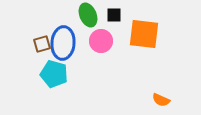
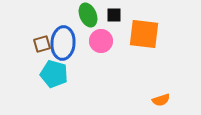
orange semicircle: rotated 42 degrees counterclockwise
